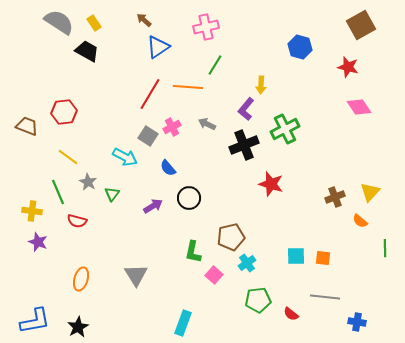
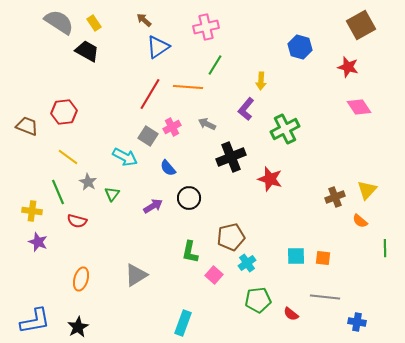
yellow arrow at (261, 85): moved 4 px up
black cross at (244, 145): moved 13 px left, 12 px down
red star at (271, 184): moved 1 px left, 5 px up
yellow triangle at (370, 192): moved 3 px left, 2 px up
green L-shape at (193, 252): moved 3 px left
gray triangle at (136, 275): rotated 30 degrees clockwise
